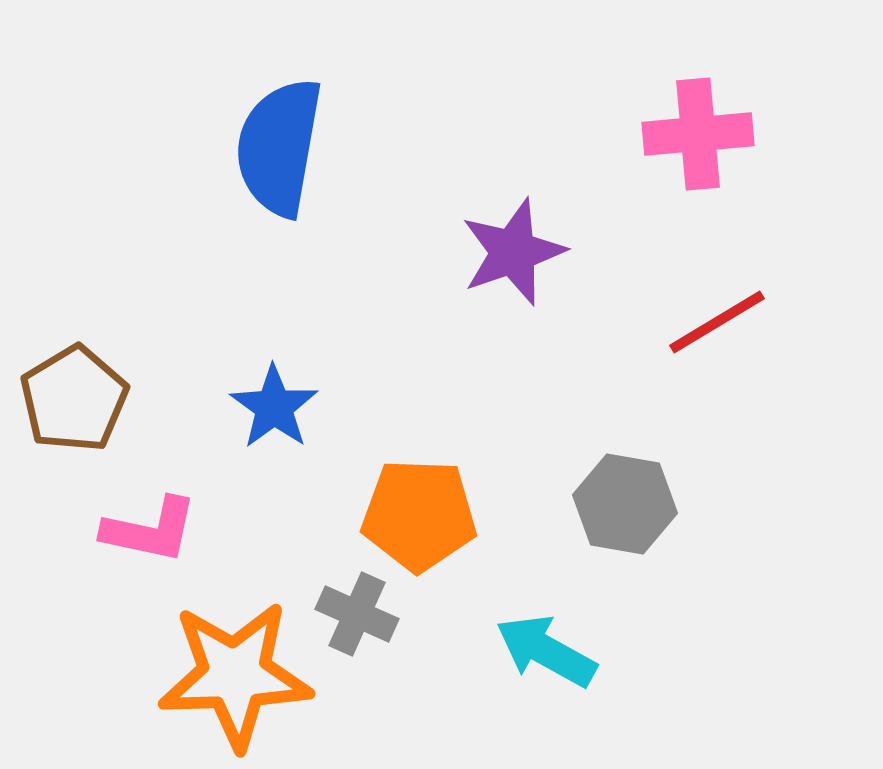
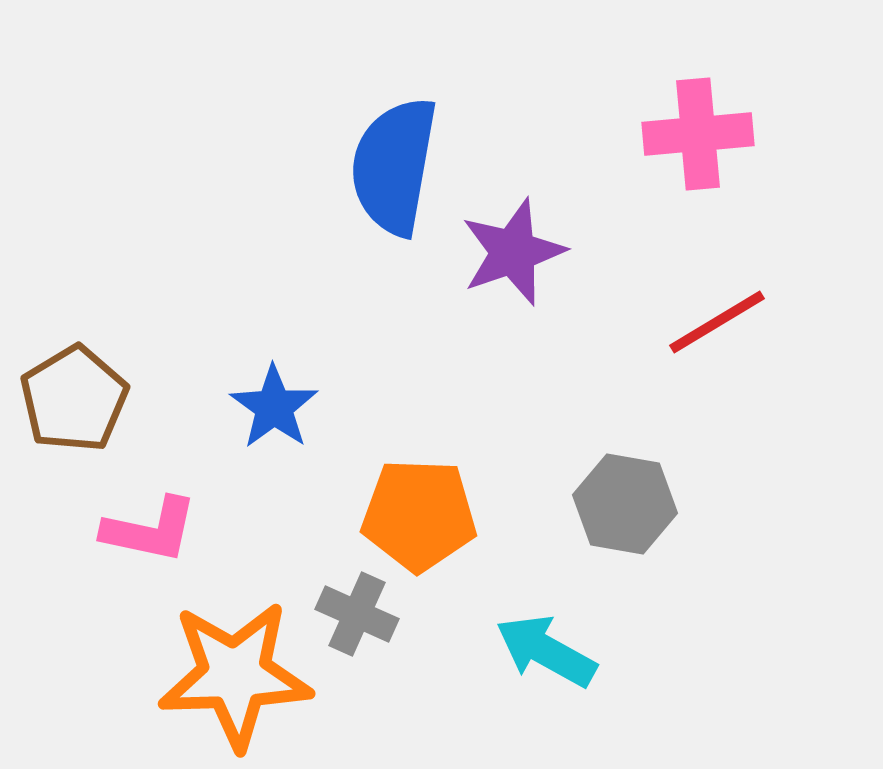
blue semicircle: moved 115 px right, 19 px down
